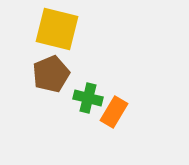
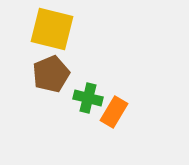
yellow square: moved 5 px left
